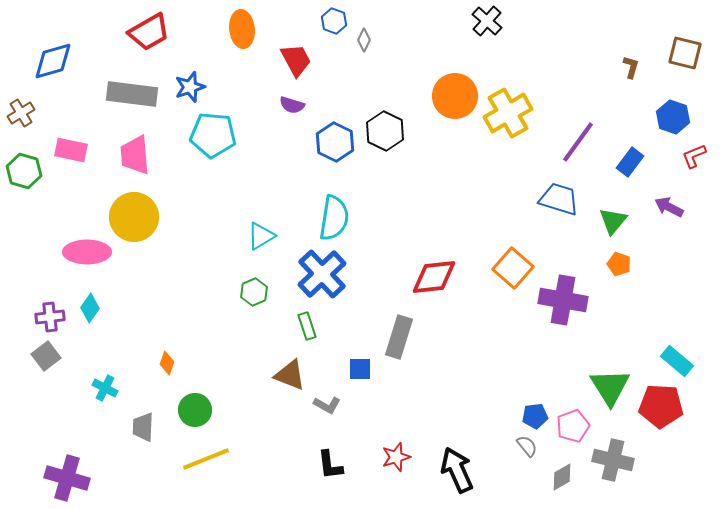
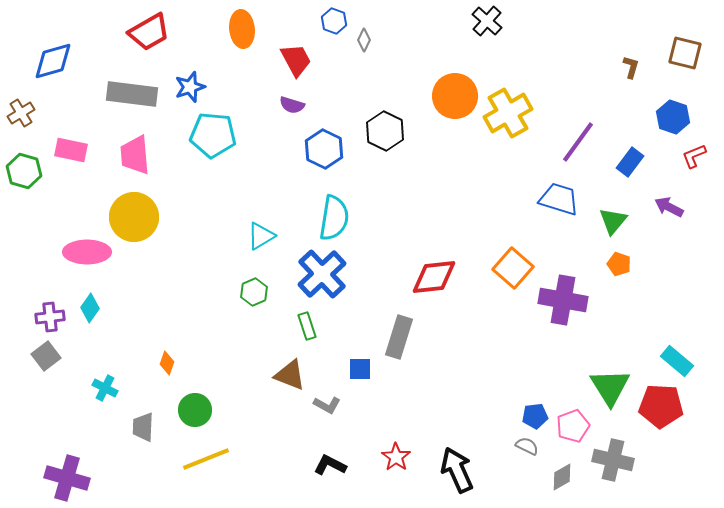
blue hexagon at (335, 142): moved 11 px left, 7 px down
gray semicircle at (527, 446): rotated 25 degrees counterclockwise
red star at (396, 457): rotated 20 degrees counterclockwise
black L-shape at (330, 465): rotated 124 degrees clockwise
